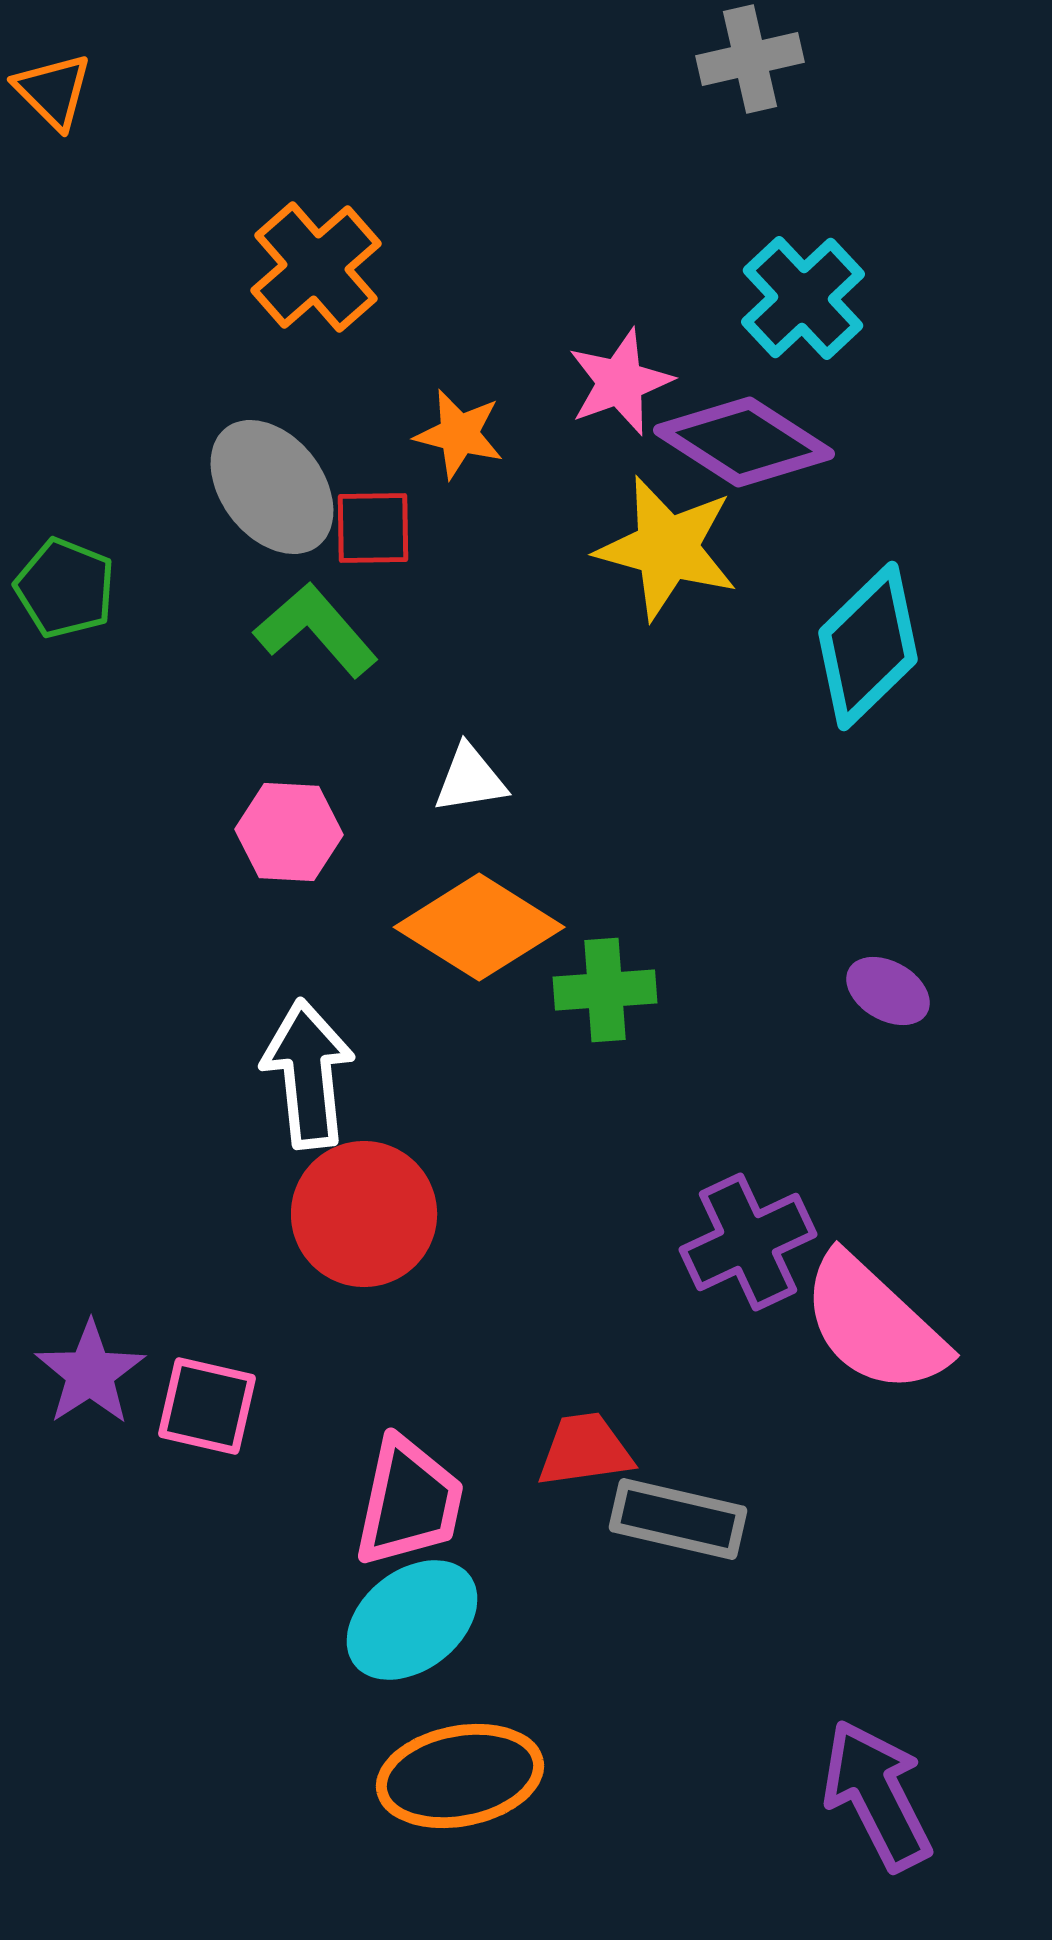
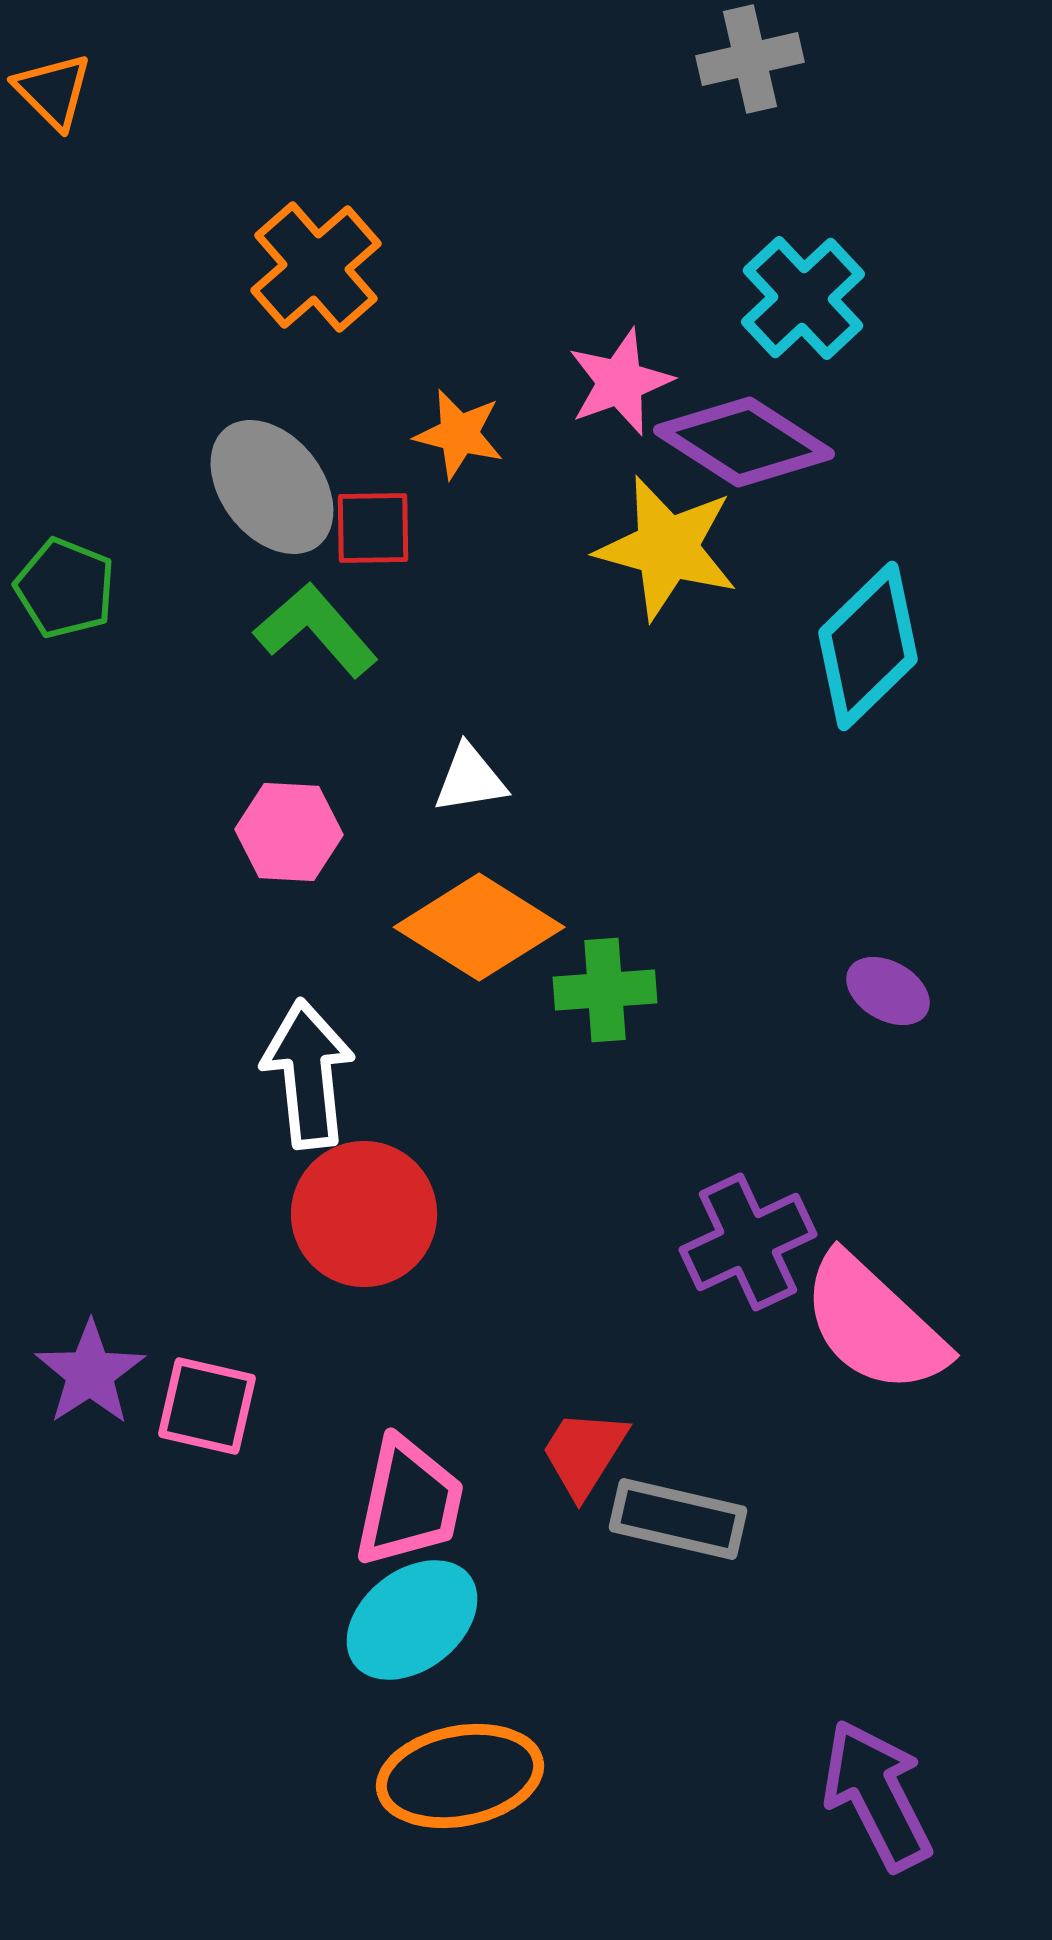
red trapezoid: moved 1 px left, 3 px down; rotated 50 degrees counterclockwise
